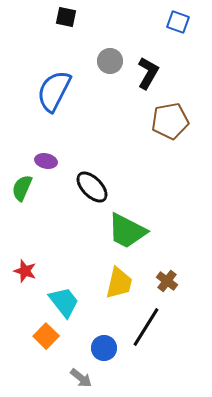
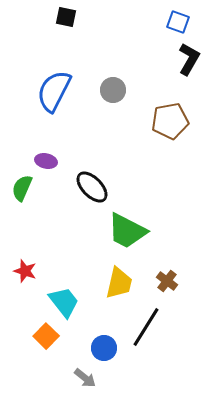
gray circle: moved 3 px right, 29 px down
black L-shape: moved 41 px right, 14 px up
gray arrow: moved 4 px right
